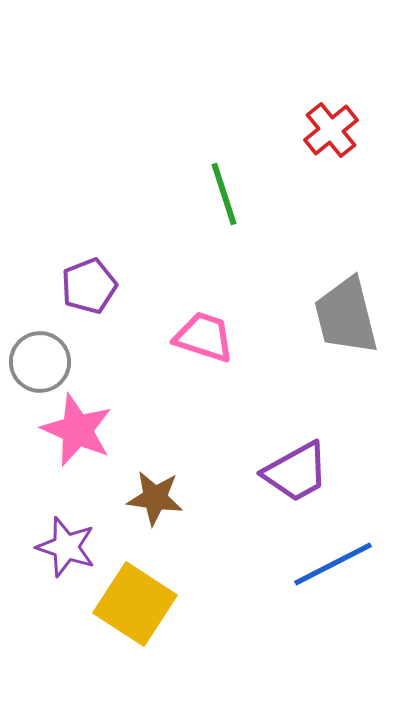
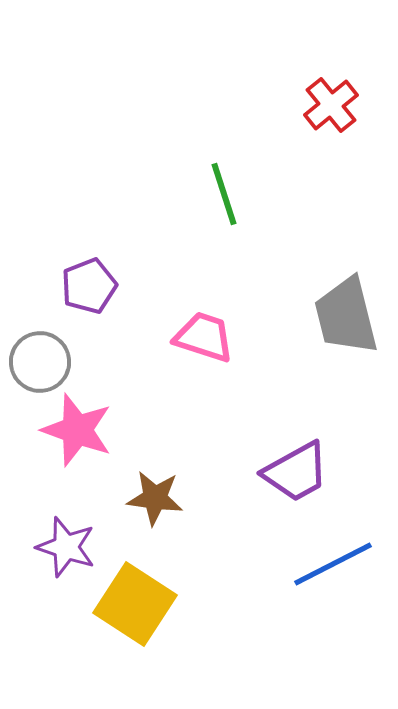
red cross: moved 25 px up
pink star: rotated 4 degrees counterclockwise
